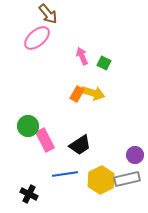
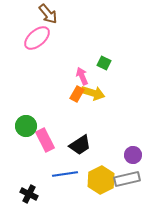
pink arrow: moved 20 px down
green circle: moved 2 px left
purple circle: moved 2 px left
